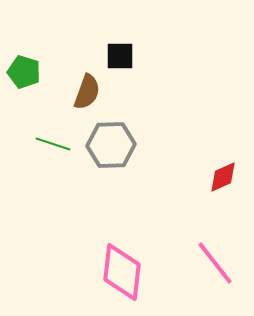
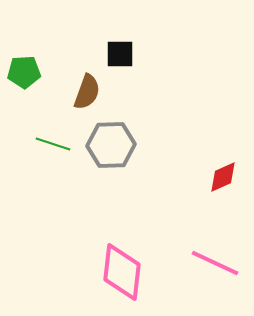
black square: moved 2 px up
green pentagon: rotated 20 degrees counterclockwise
pink line: rotated 27 degrees counterclockwise
